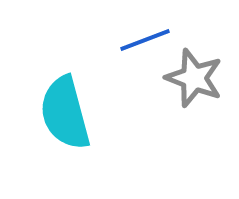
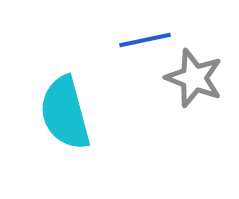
blue line: rotated 9 degrees clockwise
